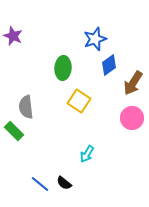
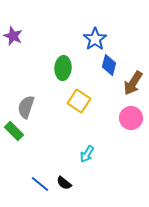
blue star: rotated 15 degrees counterclockwise
blue diamond: rotated 40 degrees counterclockwise
gray semicircle: rotated 25 degrees clockwise
pink circle: moved 1 px left
